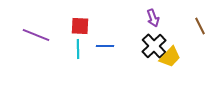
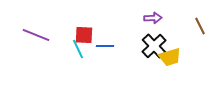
purple arrow: rotated 72 degrees counterclockwise
red square: moved 4 px right, 9 px down
cyan line: rotated 24 degrees counterclockwise
yellow trapezoid: rotated 30 degrees clockwise
